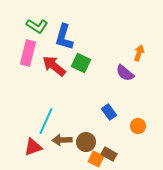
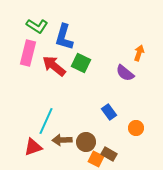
orange circle: moved 2 px left, 2 px down
